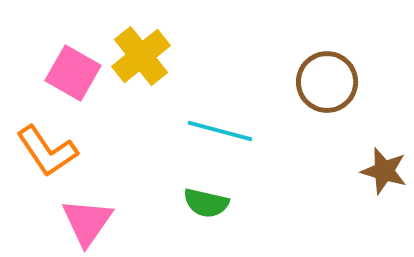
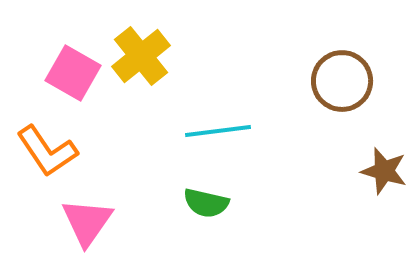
brown circle: moved 15 px right, 1 px up
cyan line: moved 2 px left; rotated 22 degrees counterclockwise
